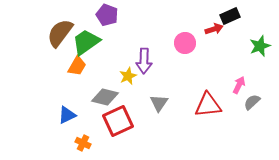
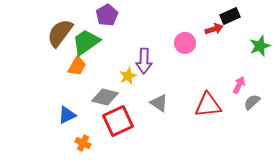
purple pentagon: rotated 20 degrees clockwise
gray triangle: rotated 30 degrees counterclockwise
